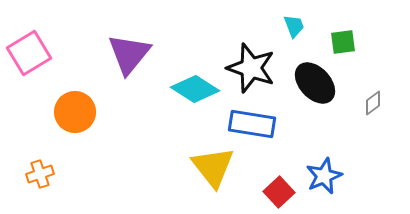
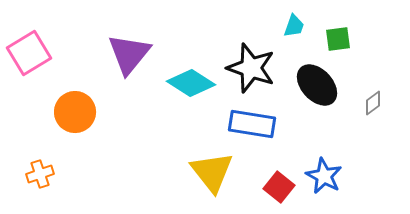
cyan trapezoid: rotated 40 degrees clockwise
green square: moved 5 px left, 3 px up
black ellipse: moved 2 px right, 2 px down
cyan diamond: moved 4 px left, 6 px up
yellow triangle: moved 1 px left, 5 px down
blue star: rotated 21 degrees counterclockwise
red square: moved 5 px up; rotated 8 degrees counterclockwise
